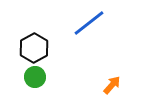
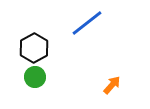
blue line: moved 2 px left
